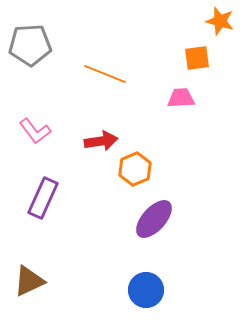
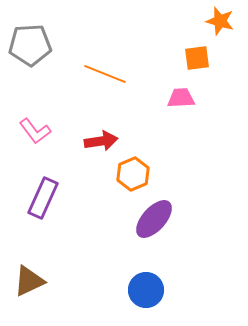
orange hexagon: moved 2 px left, 5 px down
